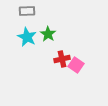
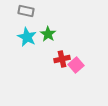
gray rectangle: moved 1 px left; rotated 14 degrees clockwise
pink square: rotated 14 degrees clockwise
